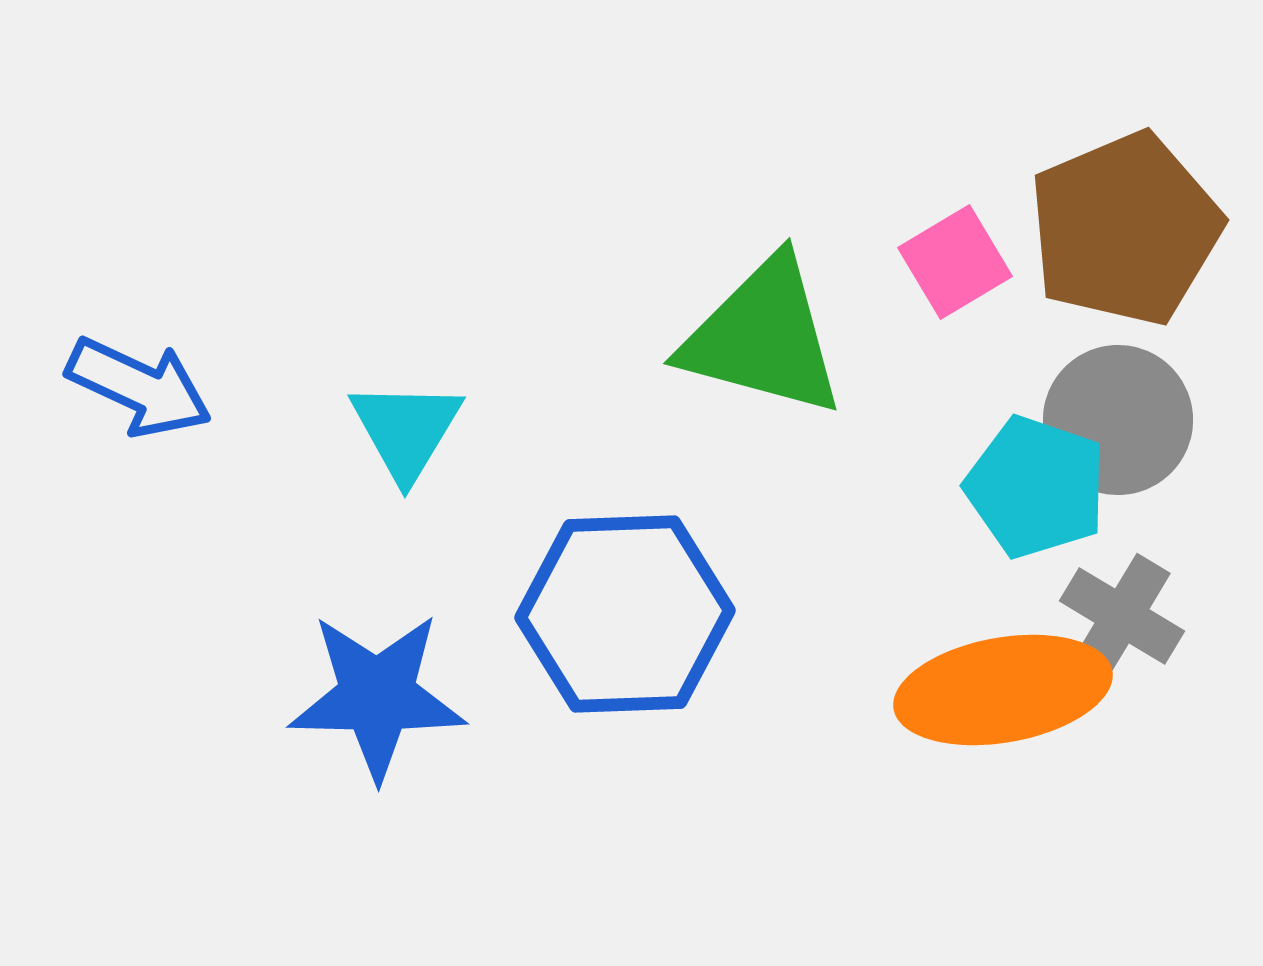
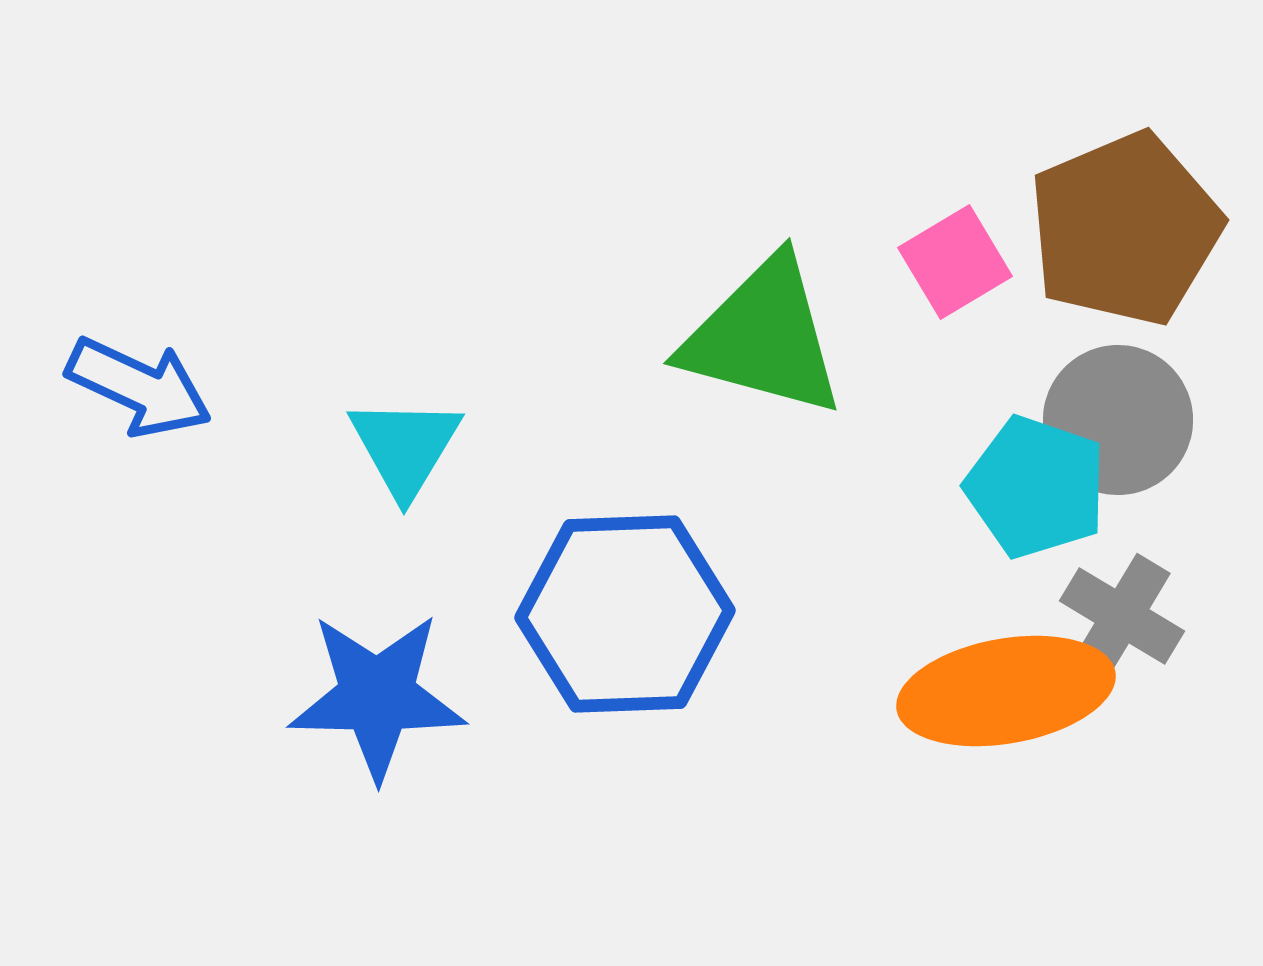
cyan triangle: moved 1 px left, 17 px down
orange ellipse: moved 3 px right, 1 px down
